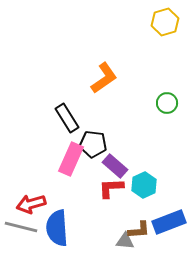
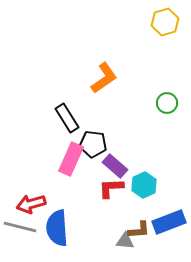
gray line: moved 1 px left
